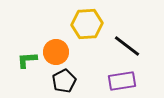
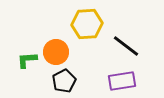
black line: moved 1 px left
